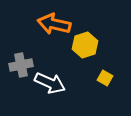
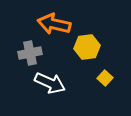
yellow hexagon: moved 2 px right, 2 px down; rotated 10 degrees clockwise
gray cross: moved 9 px right, 12 px up
yellow square: rotated 14 degrees clockwise
